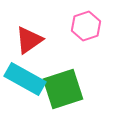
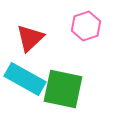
red triangle: moved 1 px right, 2 px up; rotated 8 degrees counterclockwise
green square: rotated 30 degrees clockwise
